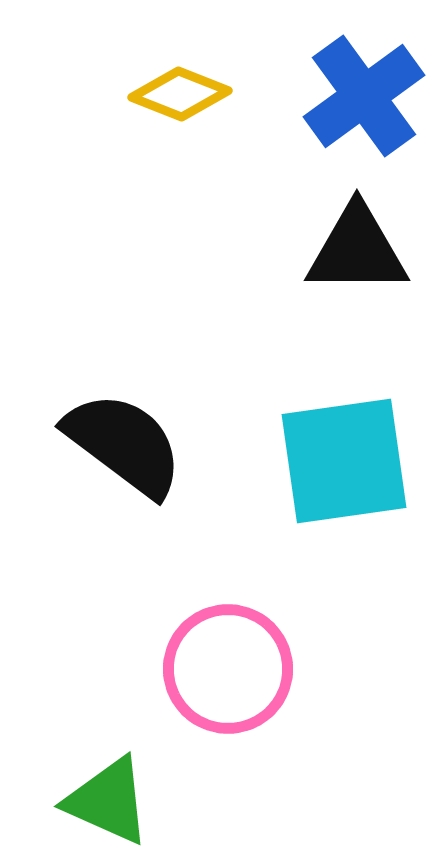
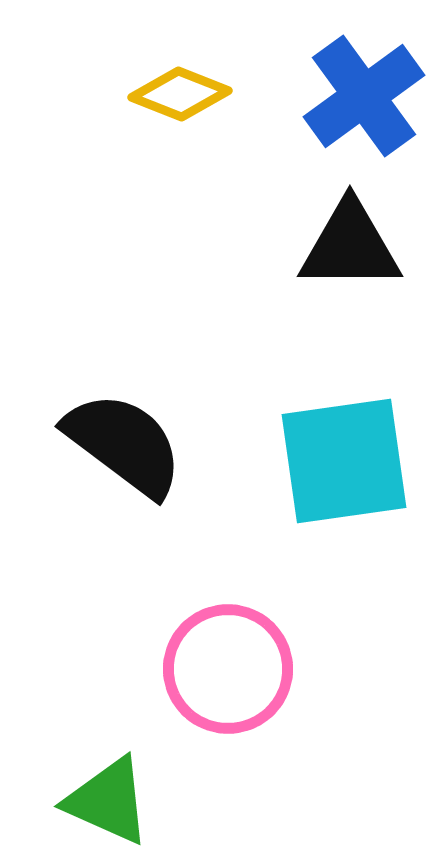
black triangle: moved 7 px left, 4 px up
